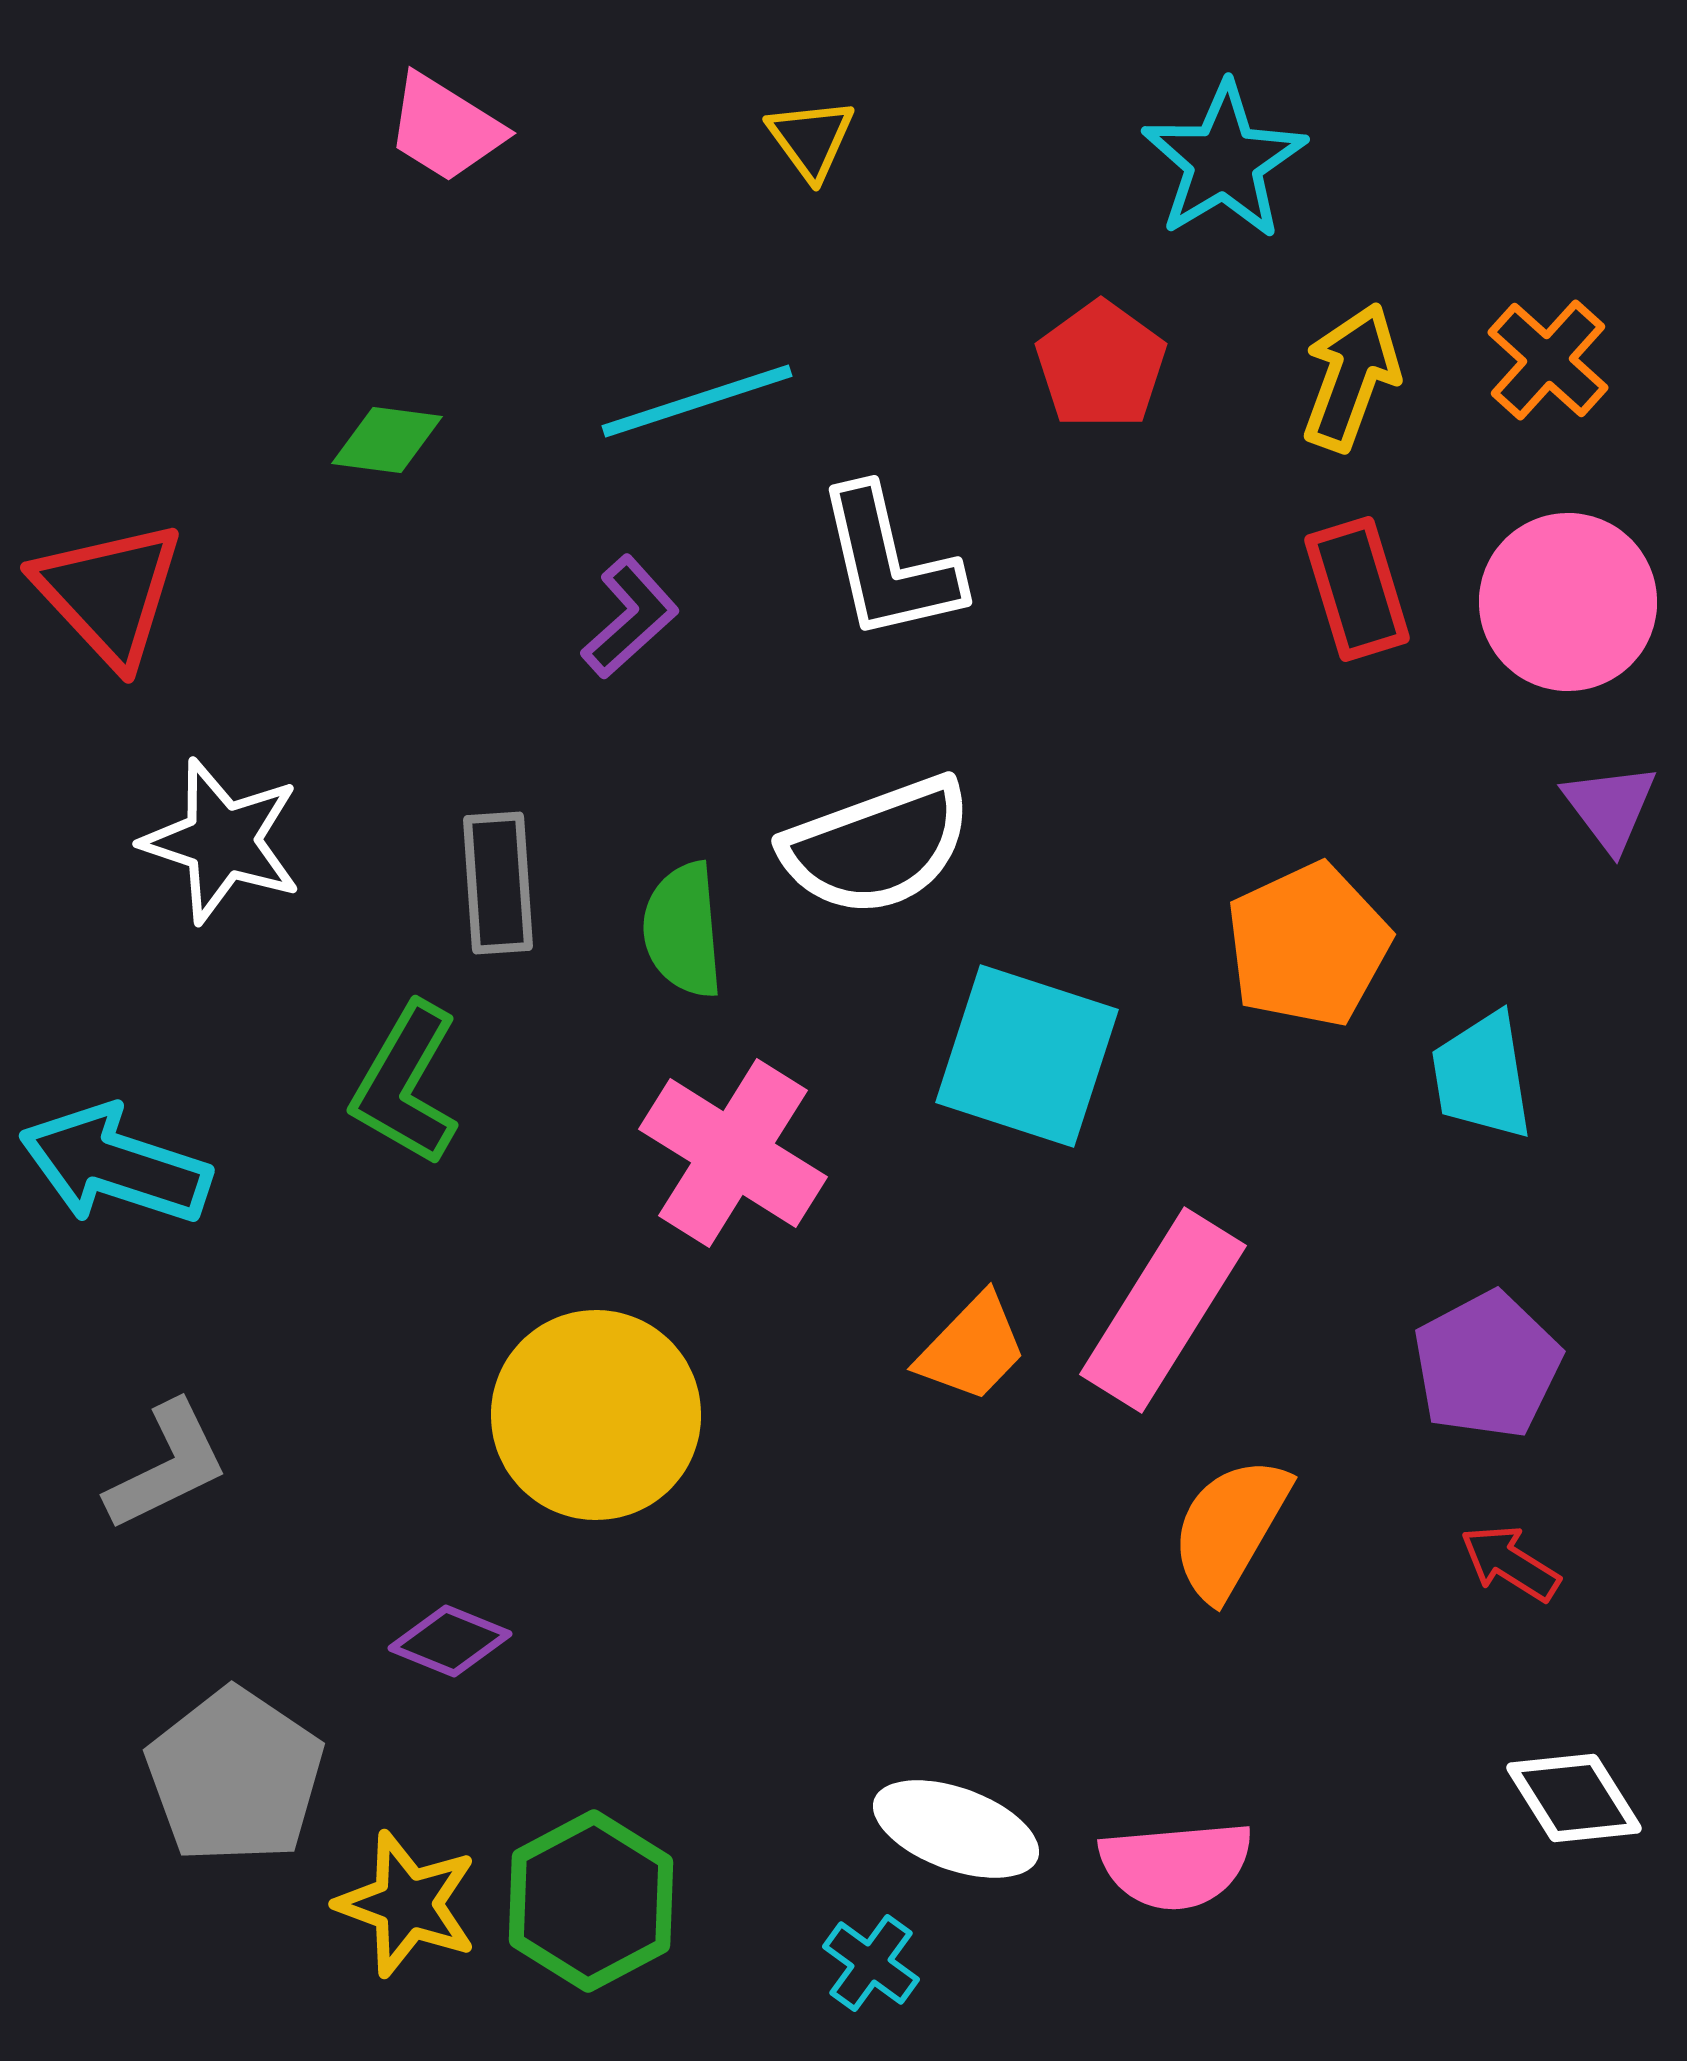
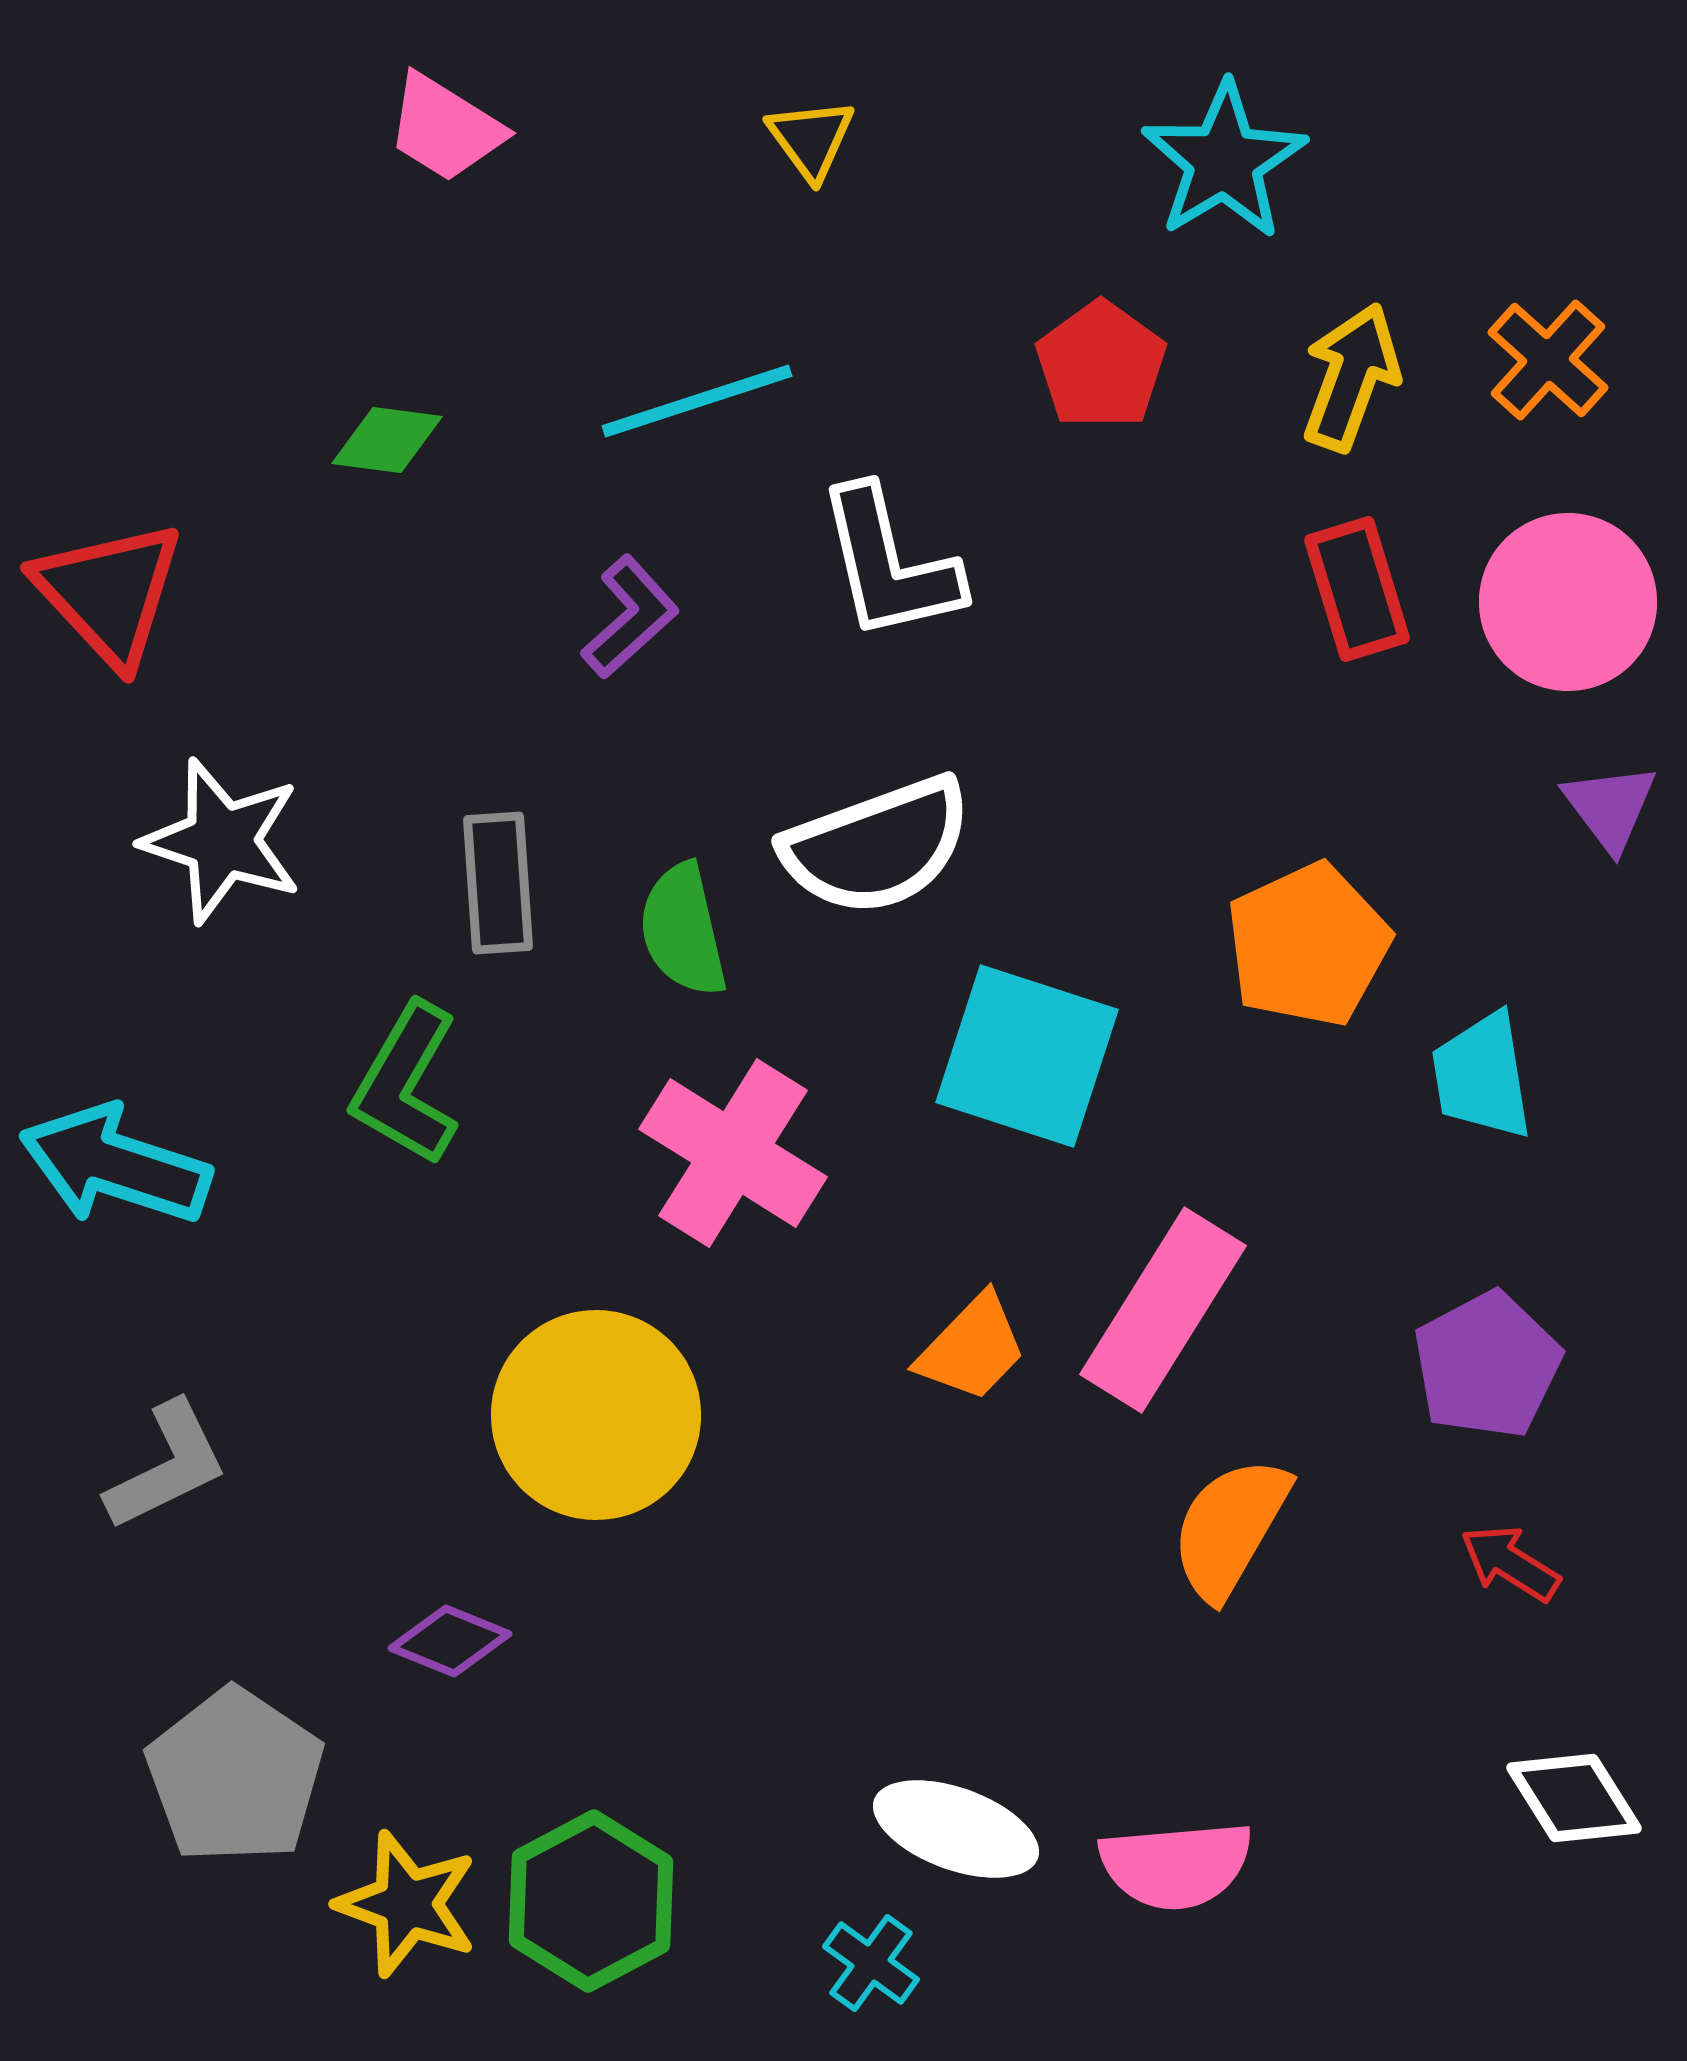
green semicircle: rotated 8 degrees counterclockwise
